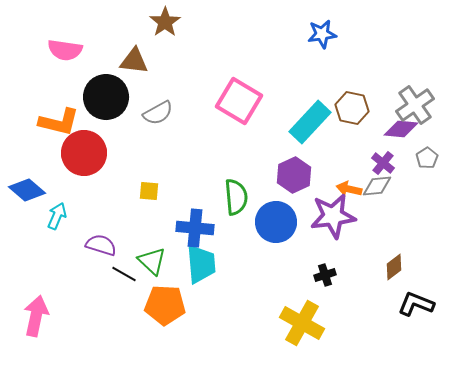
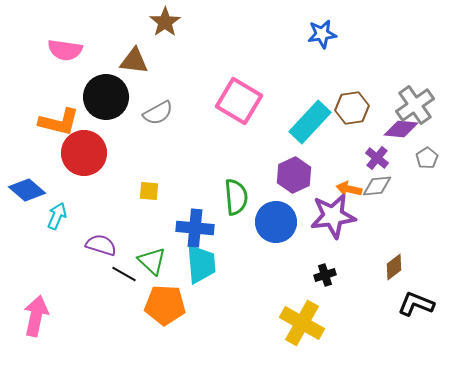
brown hexagon: rotated 20 degrees counterclockwise
purple cross: moved 6 px left, 5 px up
